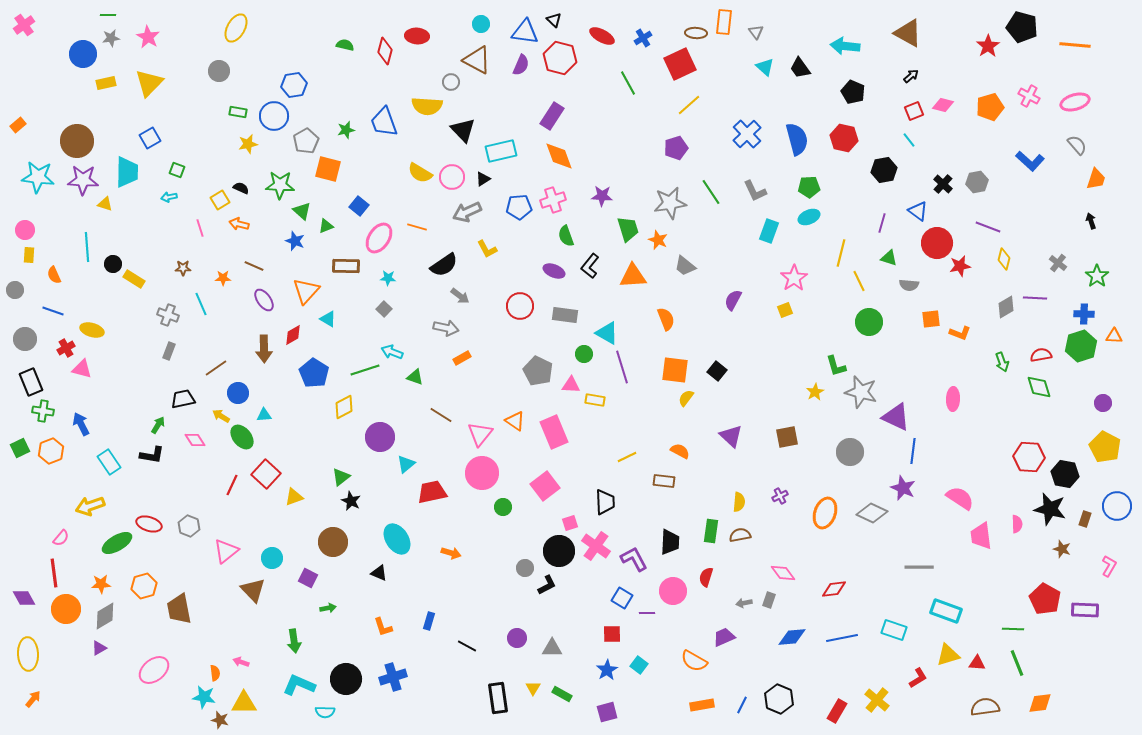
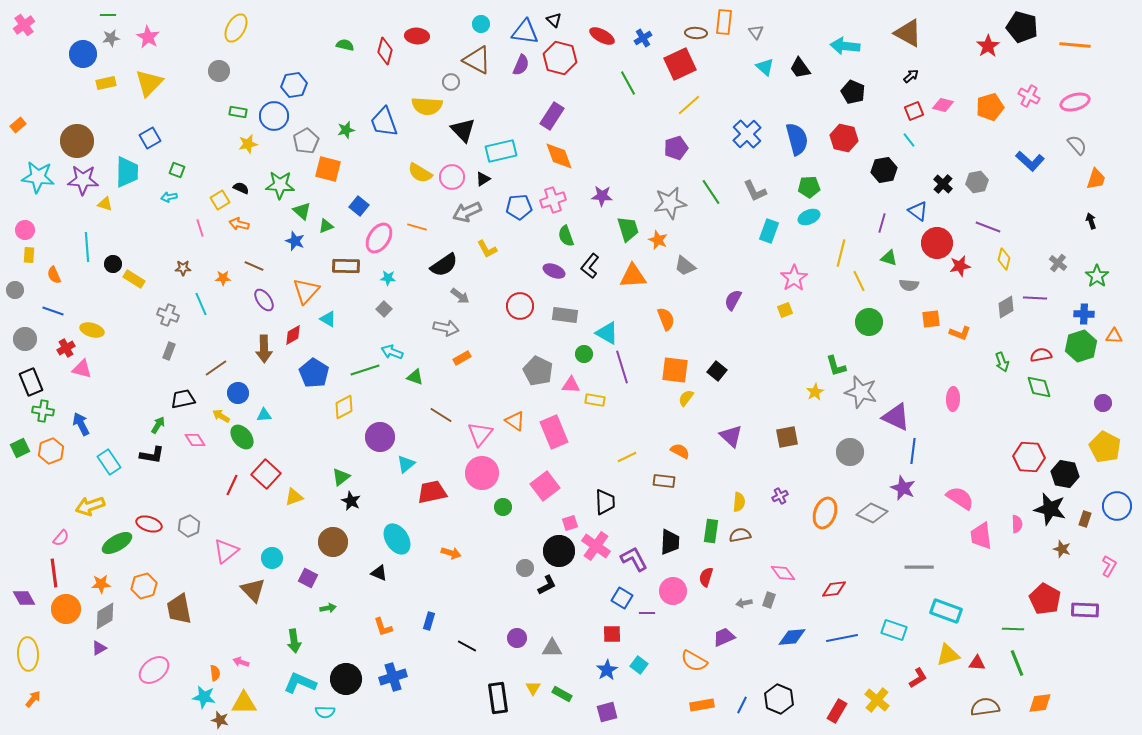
gray hexagon at (189, 526): rotated 15 degrees clockwise
cyan L-shape at (299, 685): moved 1 px right, 2 px up
